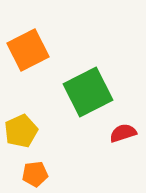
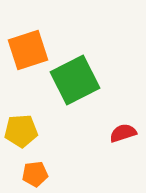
orange square: rotated 9 degrees clockwise
green square: moved 13 px left, 12 px up
yellow pentagon: rotated 20 degrees clockwise
